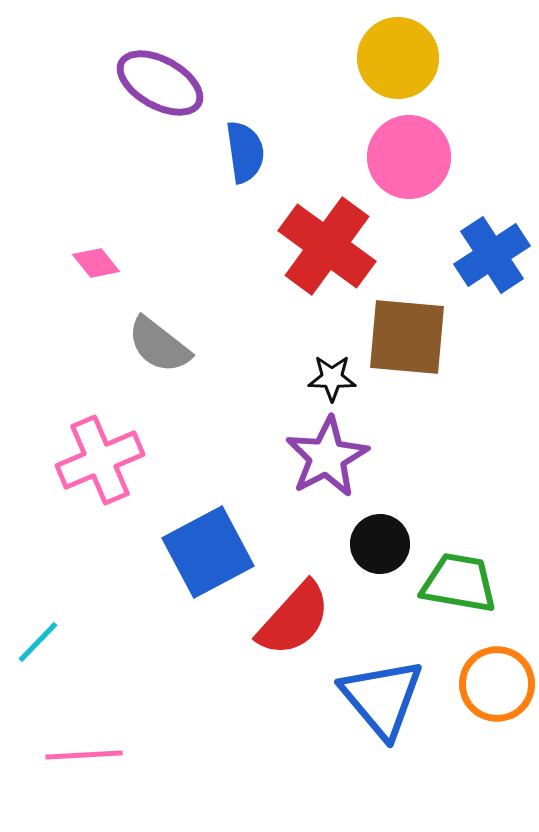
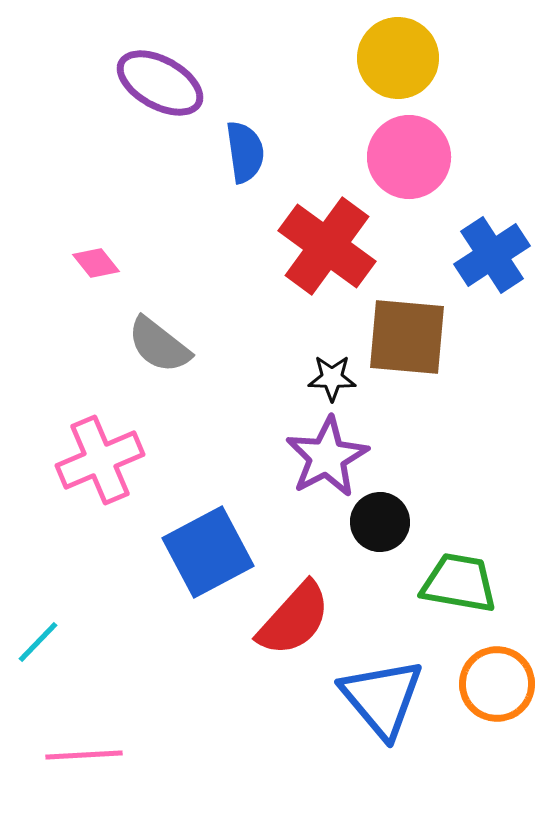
black circle: moved 22 px up
